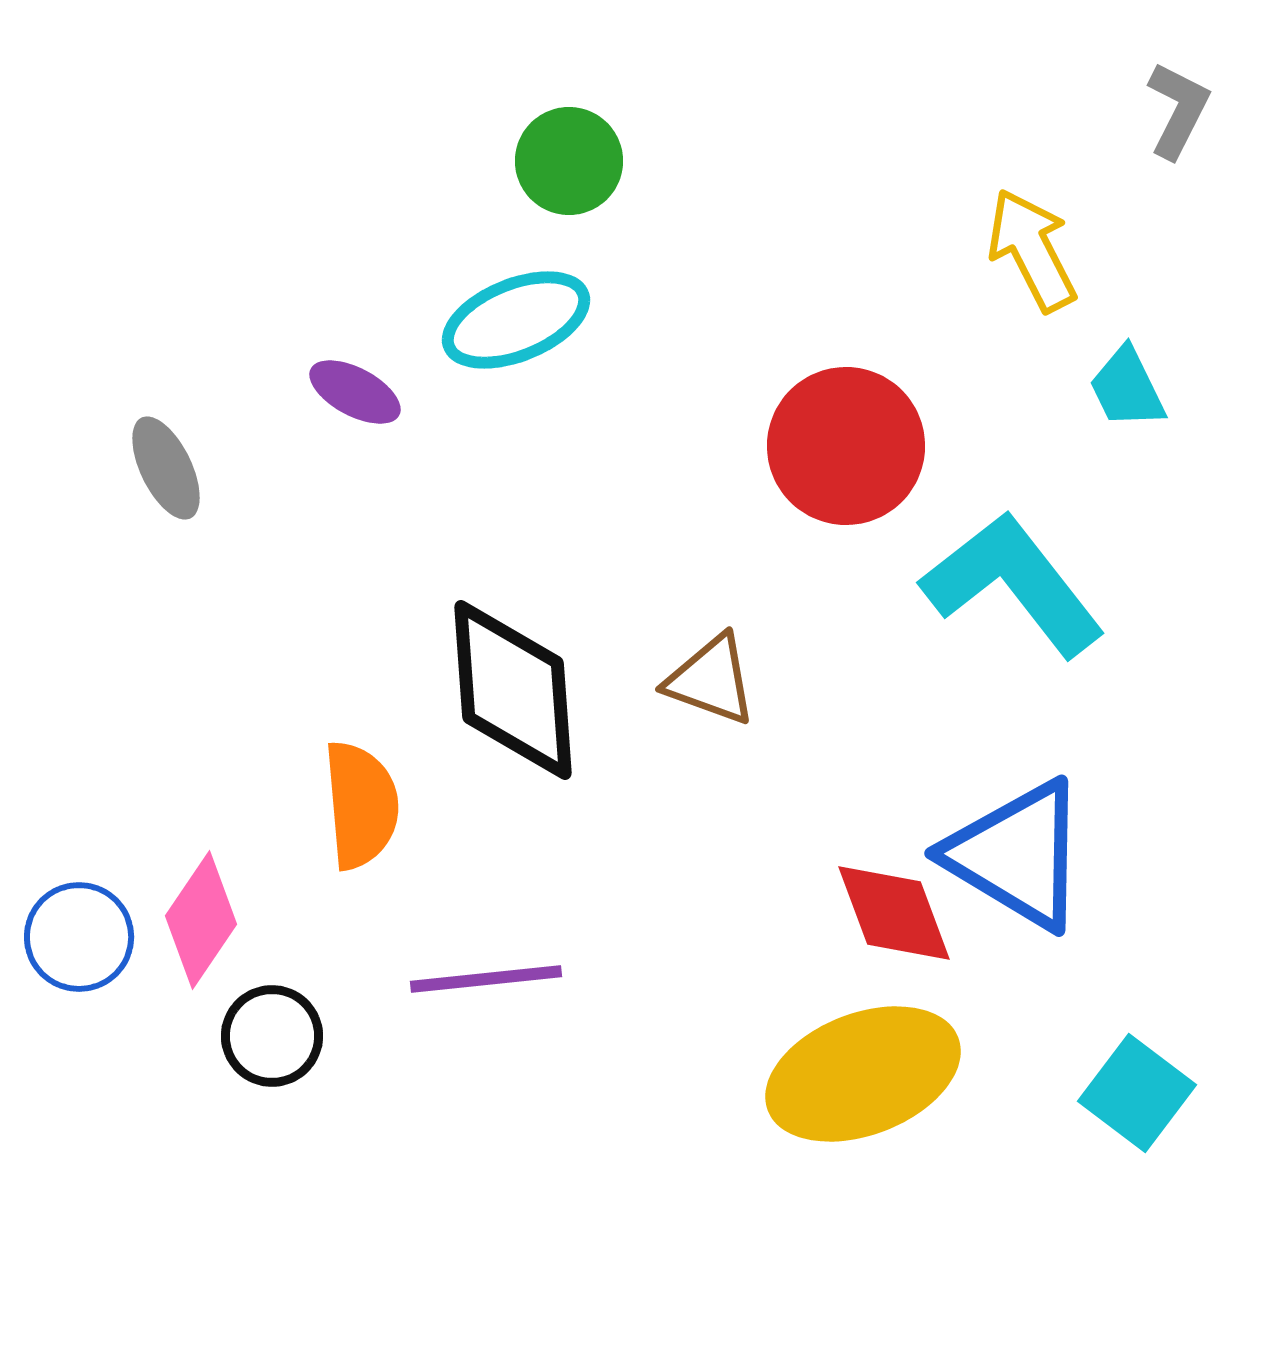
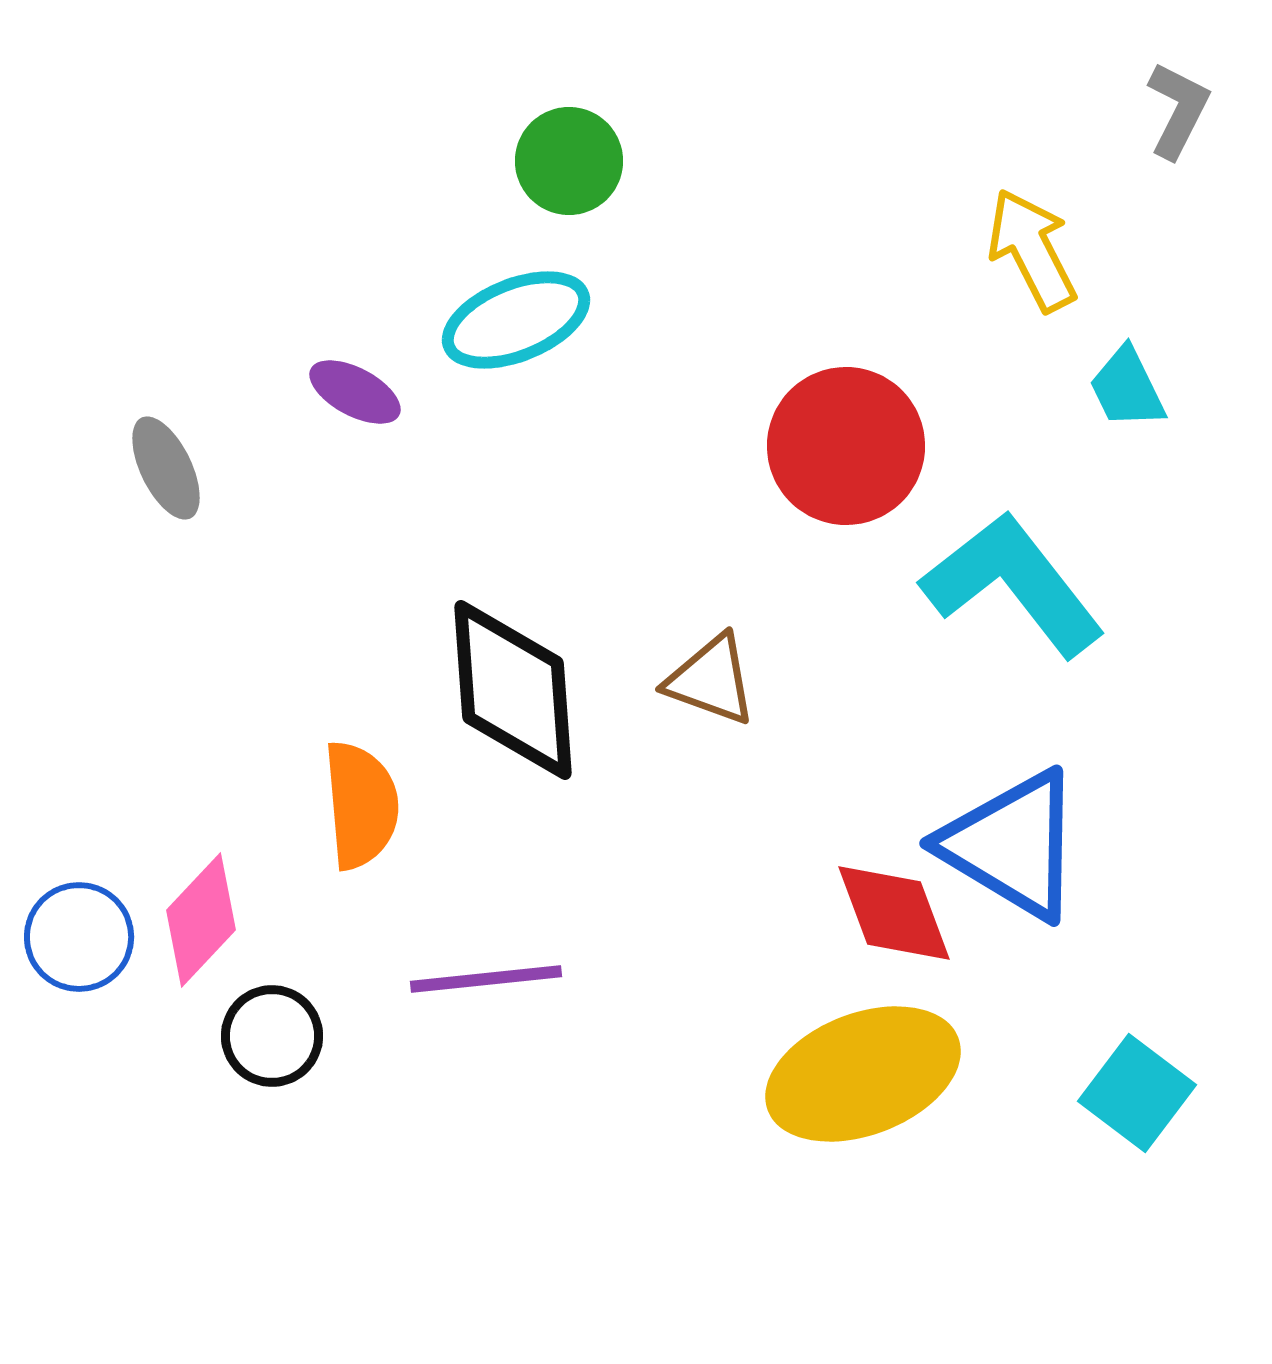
blue triangle: moved 5 px left, 10 px up
pink diamond: rotated 9 degrees clockwise
